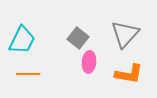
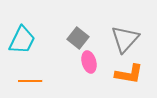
gray triangle: moved 5 px down
pink ellipse: rotated 20 degrees counterclockwise
orange line: moved 2 px right, 7 px down
